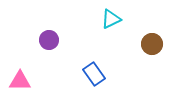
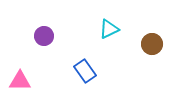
cyan triangle: moved 2 px left, 10 px down
purple circle: moved 5 px left, 4 px up
blue rectangle: moved 9 px left, 3 px up
